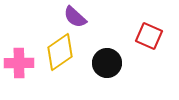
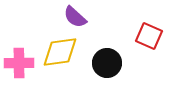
yellow diamond: rotated 27 degrees clockwise
